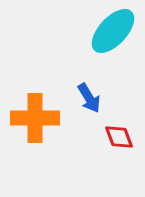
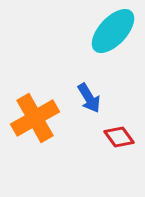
orange cross: rotated 30 degrees counterclockwise
red diamond: rotated 16 degrees counterclockwise
